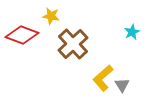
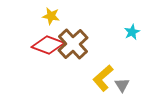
red diamond: moved 26 px right, 10 px down
